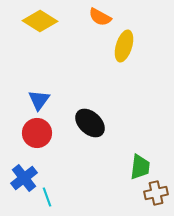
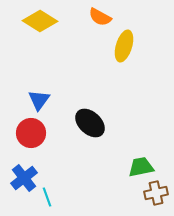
red circle: moved 6 px left
green trapezoid: moved 1 px right; rotated 108 degrees counterclockwise
